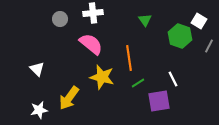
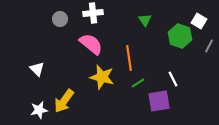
yellow arrow: moved 5 px left, 3 px down
